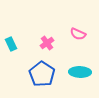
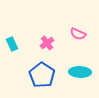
cyan rectangle: moved 1 px right
blue pentagon: moved 1 px down
